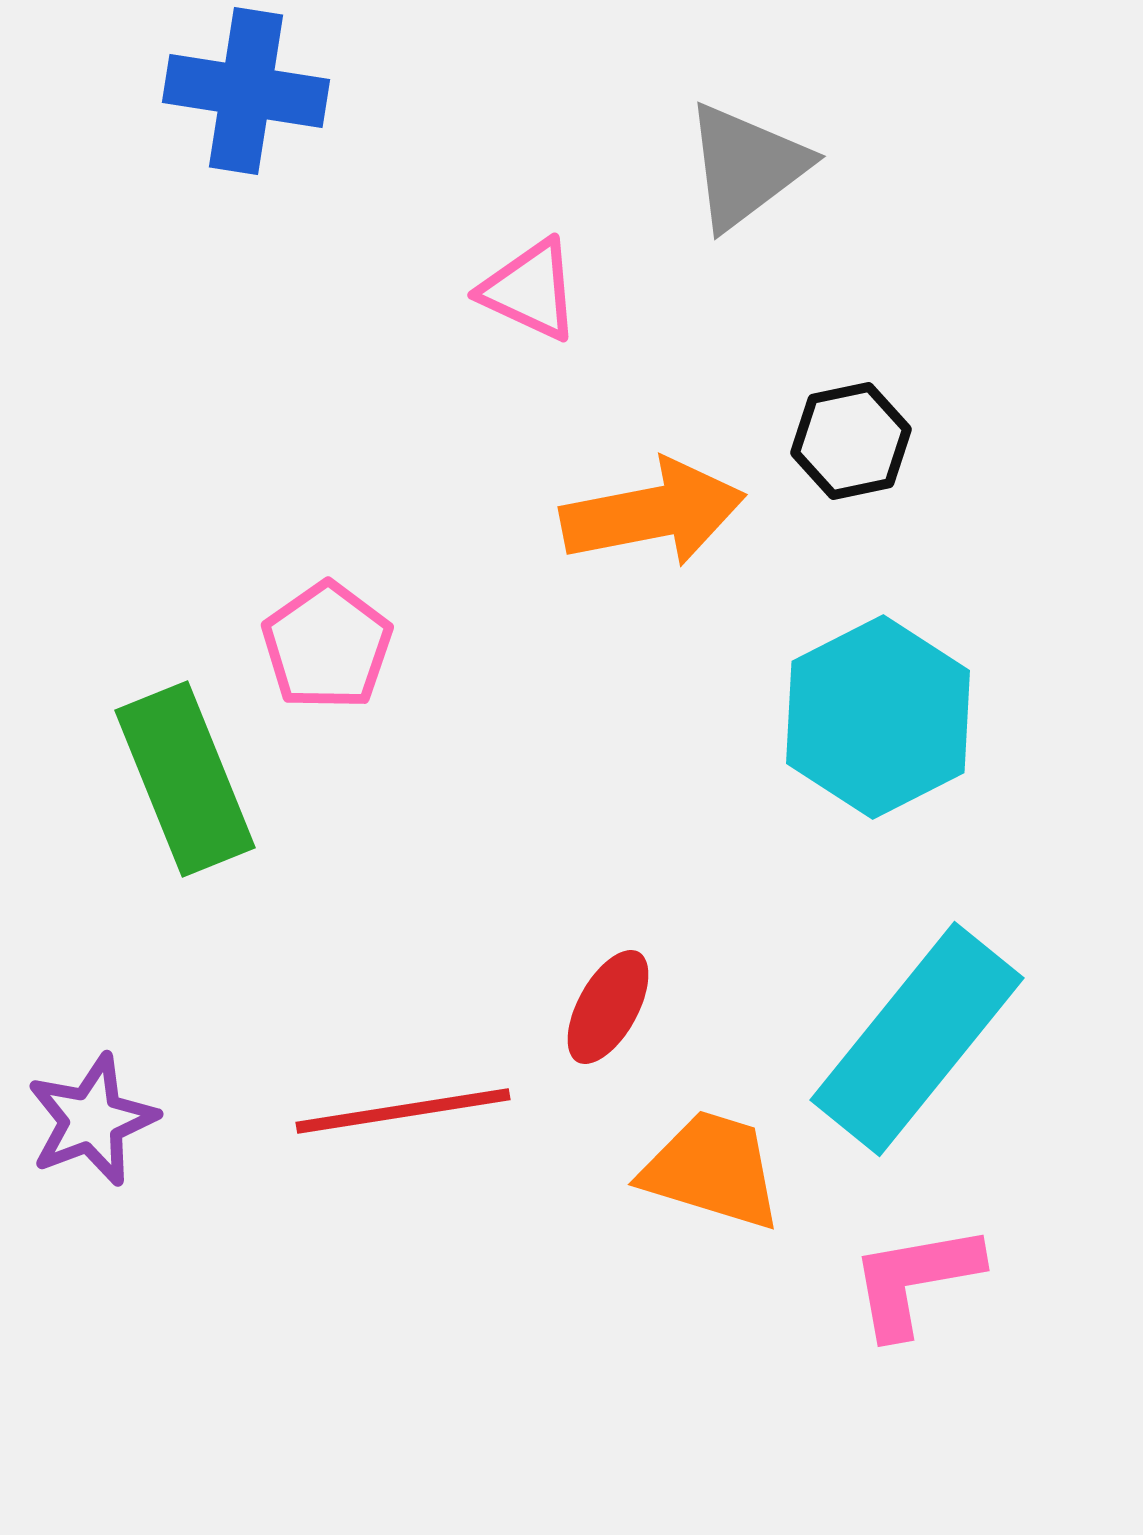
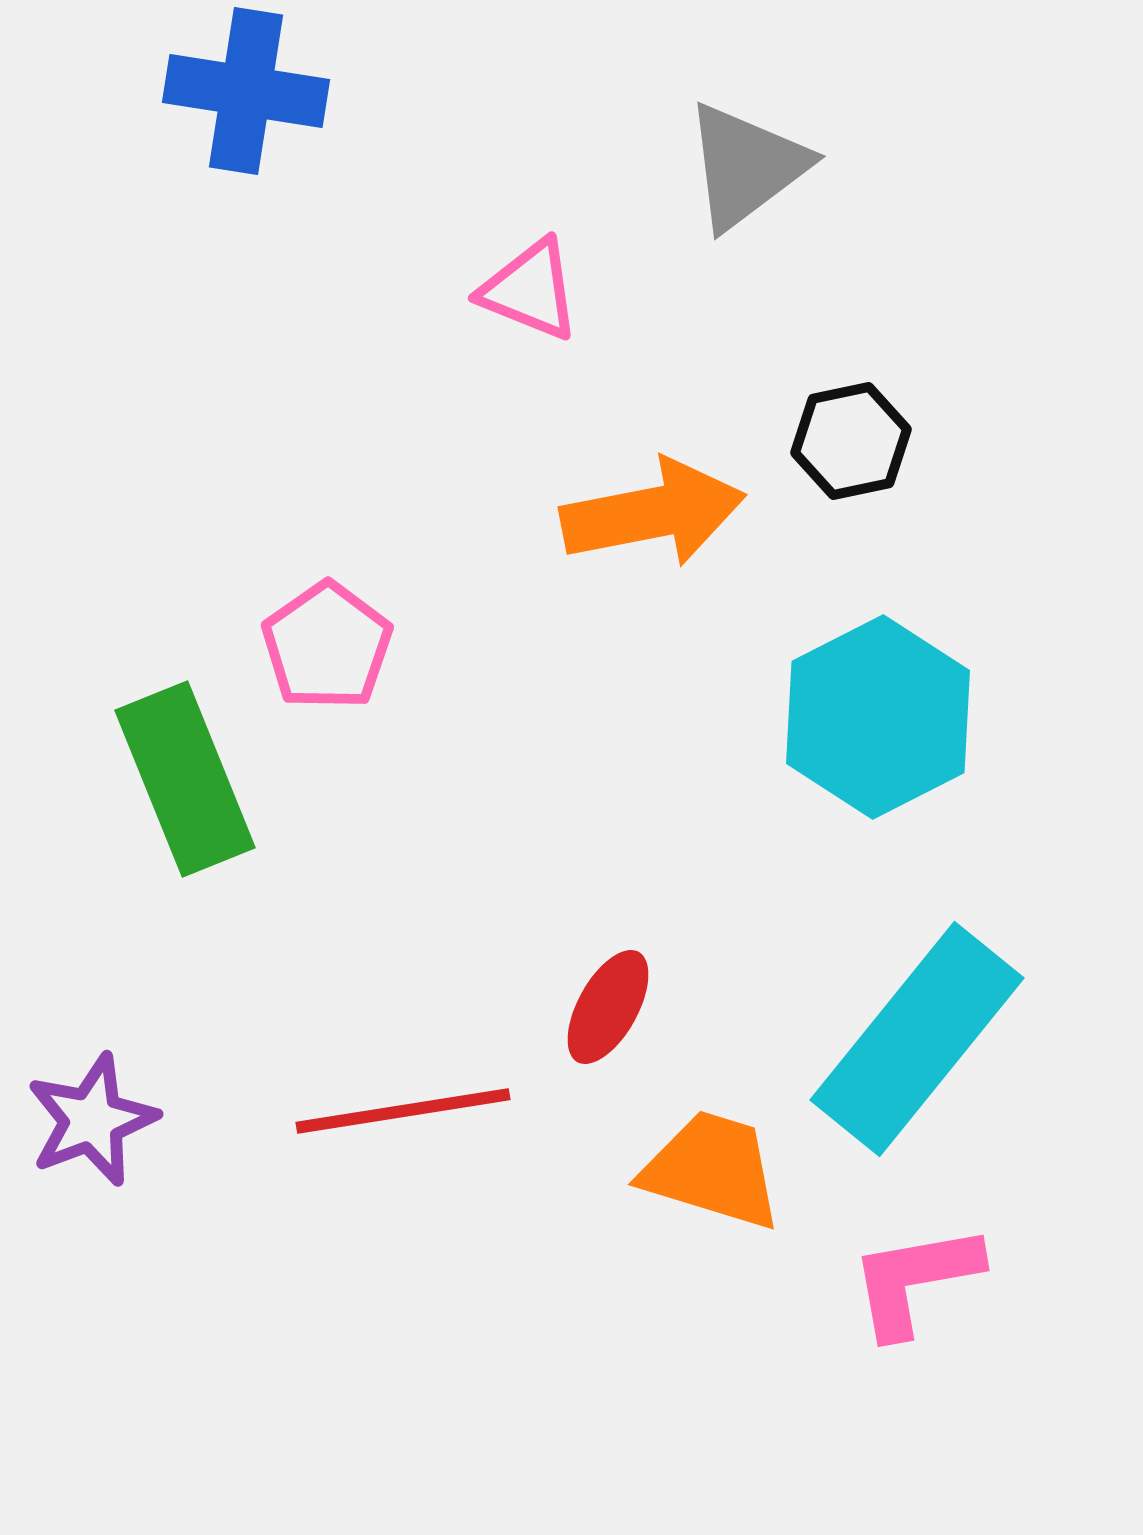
pink triangle: rotated 3 degrees counterclockwise
